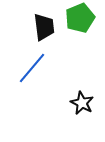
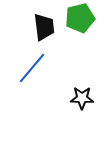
green pentagon: rotated 8 degrees clockwise
black star: moved 5 px up; rotated 25 degrees counterclockwise
